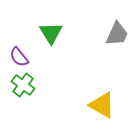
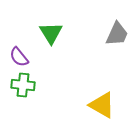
green cross: rotated 30 degrees counterclockwise
